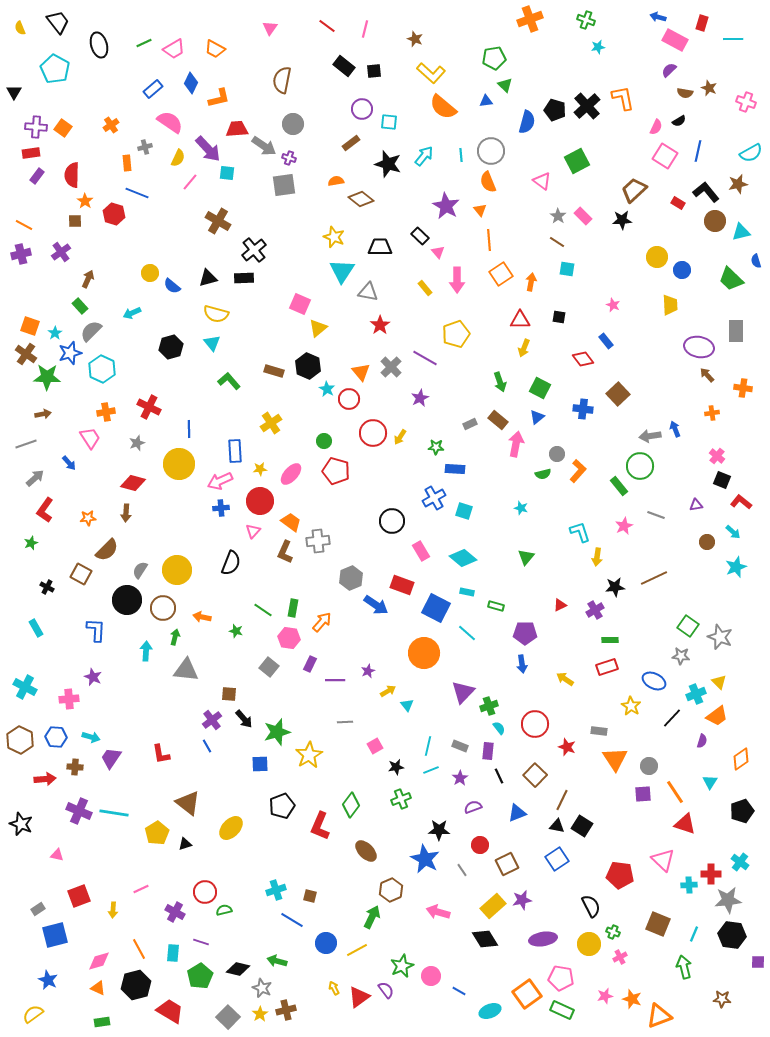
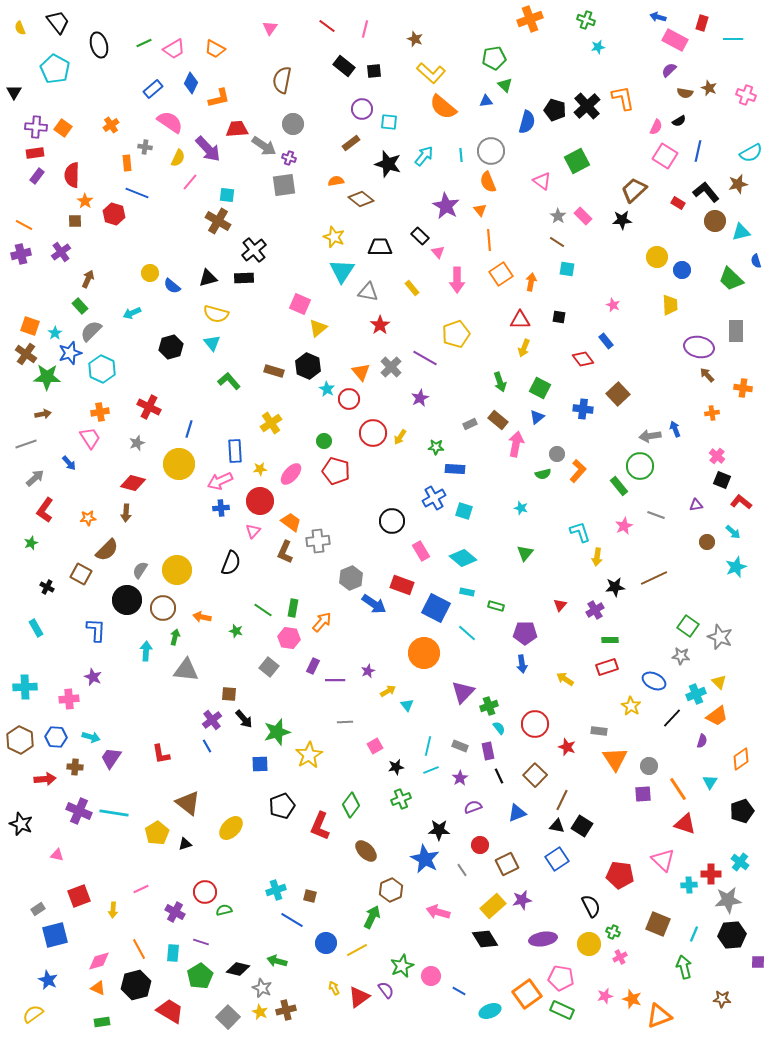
pink cross at (746, 102): moved 7 px up
gray cross at (145, 147): rotated 24 degrees clockwise
red rectangle at (31, 153): moved 4 px right
cyan square at (227, 173): moved 22 px down
yellow rectangle at (425, 288): moved 13 px left
orange cross at (106, 412): moved 6 px left
blue line at (189, 429): rotated 18 degrees clockwise
green triangle at (526, 557): moved 1 px left, 4 px up
blue arrow at (376, 605): moved 2 px left, 1 px up
red triangle at (560, 605): rotated 24 degrees counterclockwise
purple rectangle at (310, 664): moved 3 px right, 2 px down
cyan cross at (25, 687): rotated 30 degrees counterclockwise
purple rectangle at (488, 751): rotated 18 degrees counterclockwise
orange line at (675, 792): moved 3 px right, 3 px up
black hexagon at (732, 935): rotated 12 degrees counterclockwise
yellow star at (260, 1014): moved 2 px up; rotated 14 degrees counterclockwise
